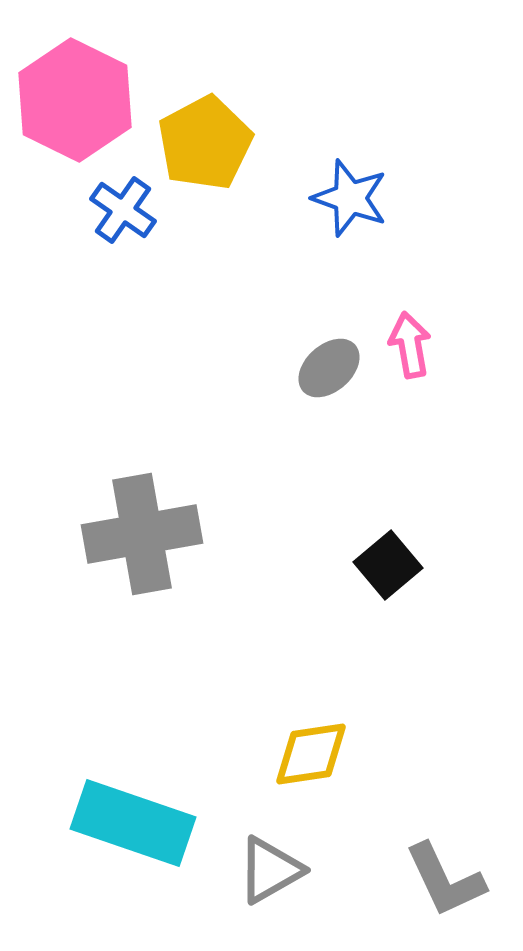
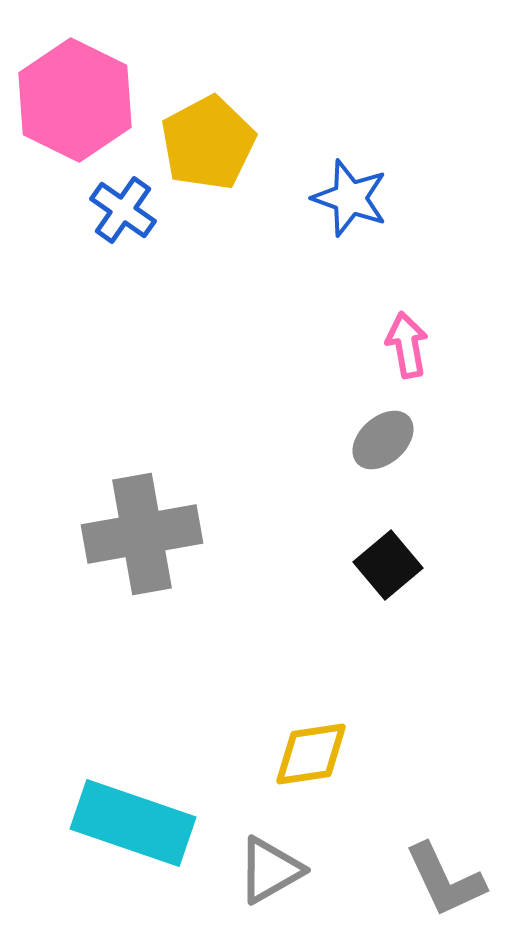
yellow pentagon: moved 3 px right
pink arrow: moved 3 px left
gray ellipse: moved 54 px right, 72 px down
